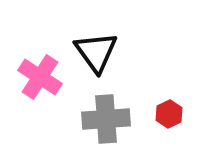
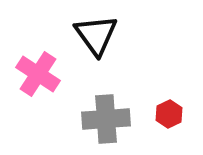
black triangle: moved 17 px up
pink cross: moved 2 px left, 3 px up
